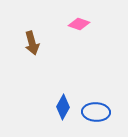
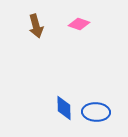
brown arrow: moved 4 px right, 17 px up
blue diamond: moved 1 px right, 1 px down; rotated 30 degrees counterclockwise
